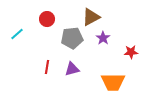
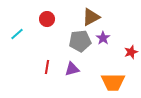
gray pentagon: moved 8 px right, 3 px down
red star: rotated 16 degrees counterclockwise
